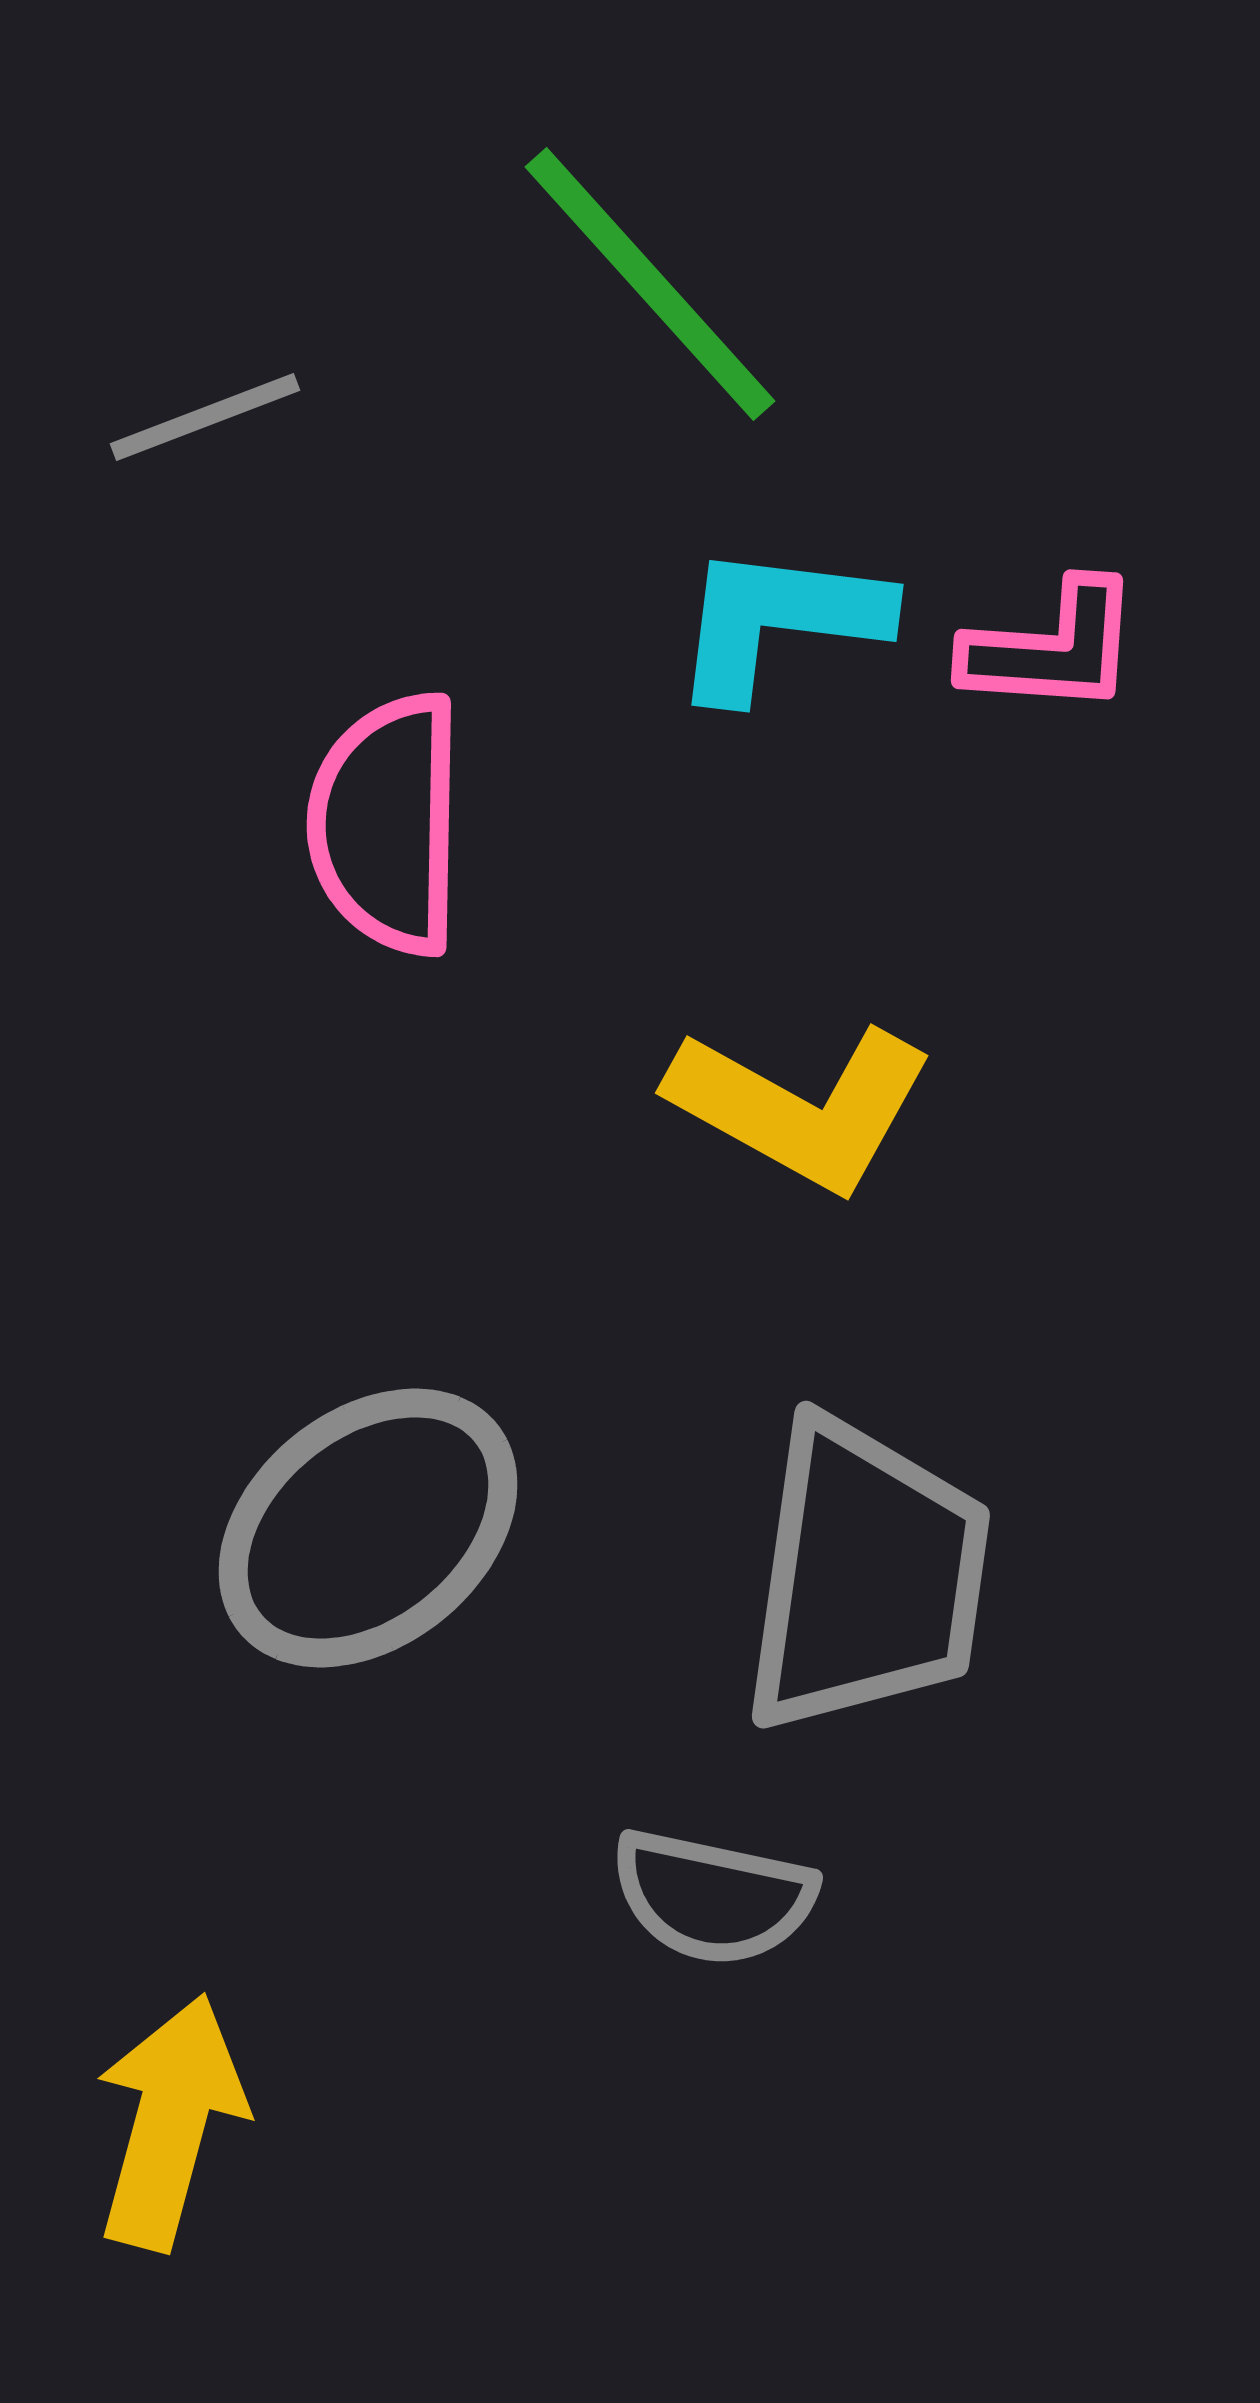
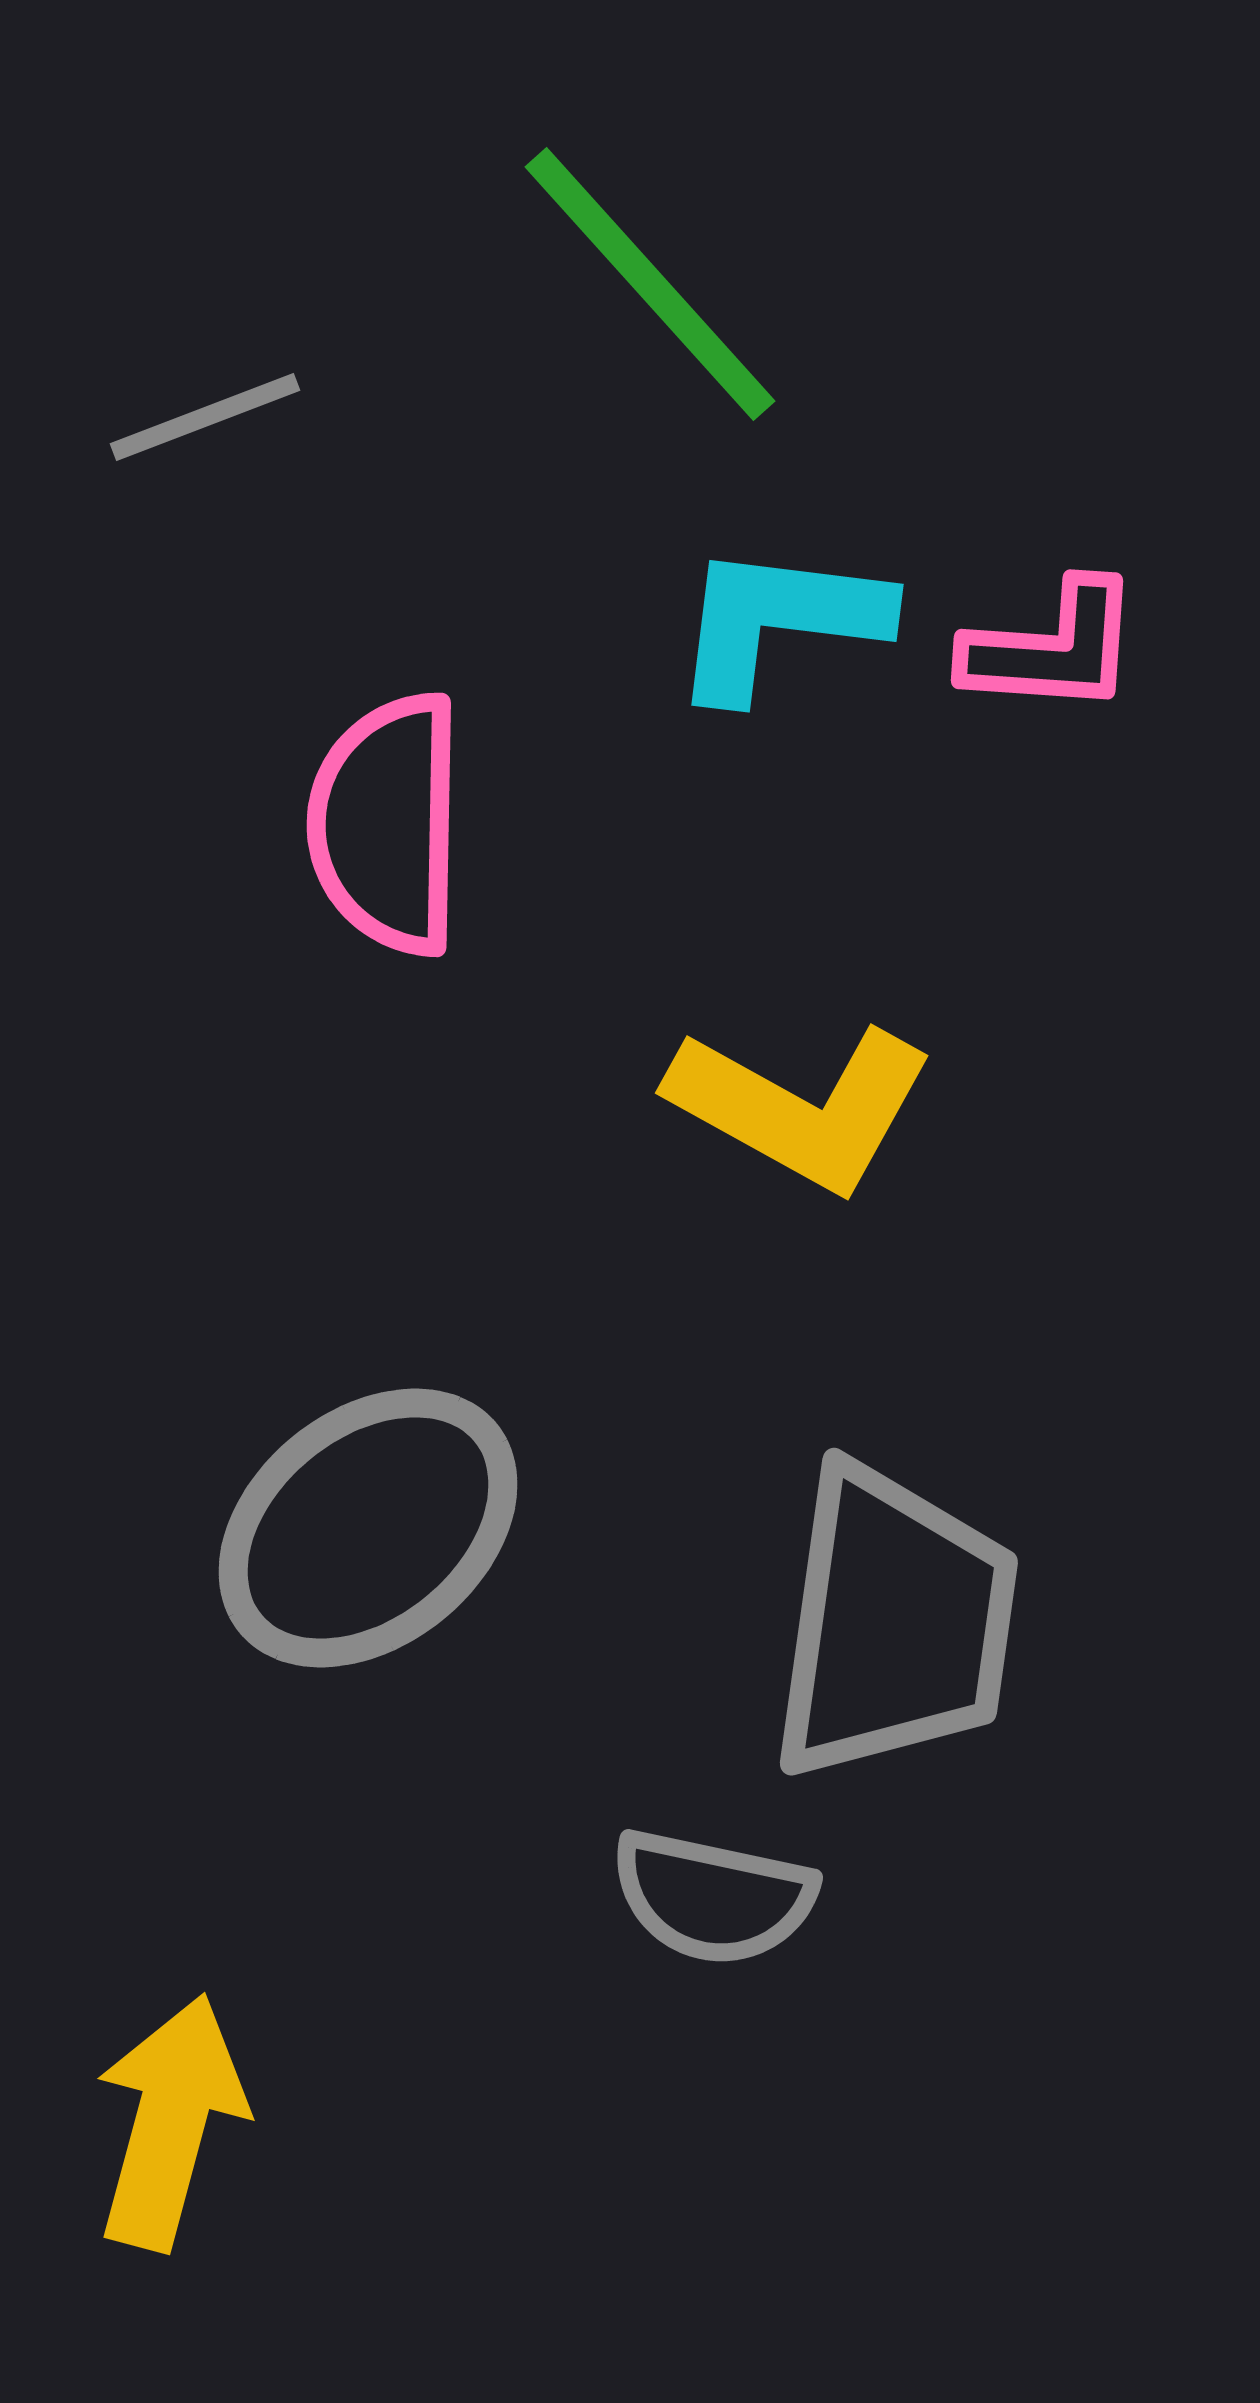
gray trapezoid: moved 28 px right, 47 px down
